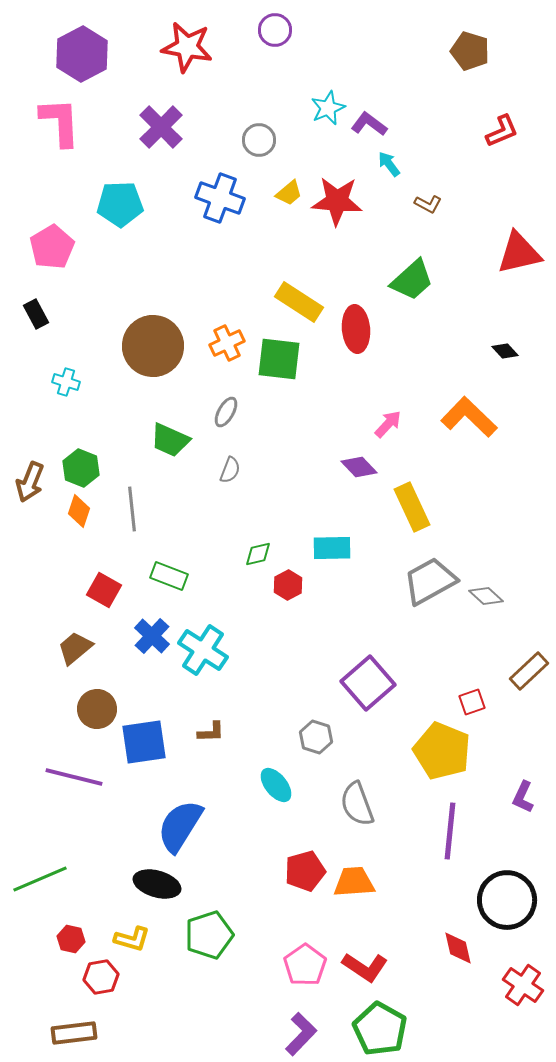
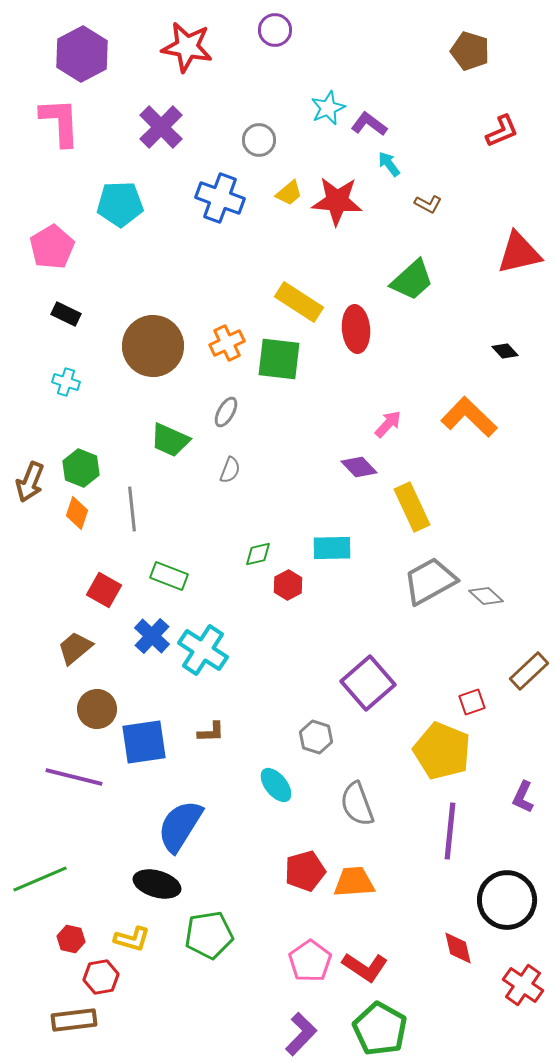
black rectangle at (36, 314): moved 30 px right; rotated 36 degrees counterclockwise
orange diamond at (79, 511): moved 2 px left, 2 px down
green pentagon at (209, 935): rotated 9 degrees clockwise
pink pentagon at (305, 965): moved 5 px right, 4 px up
brown rectangle at (74, 1033): moved 13 px up
